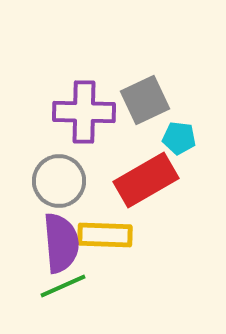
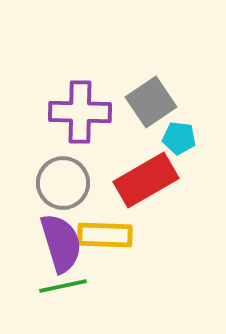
gray square: moved 6 px right, 2 px down; rotated 9 degrees counterclockwise
purple cross: moved 4 px left
gray circle: moved 4 px right, 2 px down
purple semicircle: rotated 12 degrees counterclockwise
green line: rotated 12 degrees clockwise
